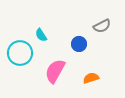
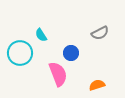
gray semicircle: moved 2 px left, 7 px down
blue circle: moved 8 px left, 9 px down
pink semicircle: moved 3 px right, 3 px down; rotated 130 degrees clockwise
orange semicircle: moved 6 px right, 7 px down
